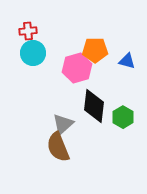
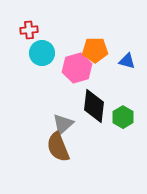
red cross: moved 1 px right, 1 px up
cyan circle: moved 9 px right
